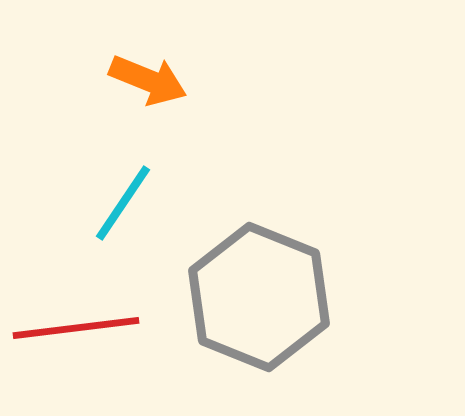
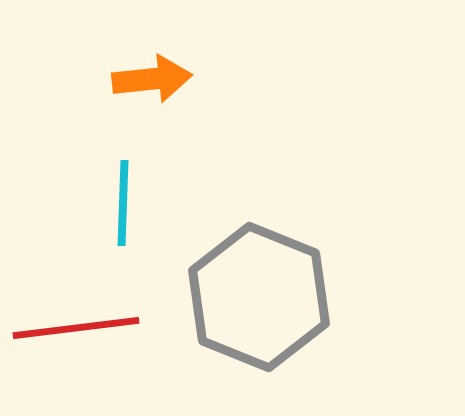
orange arrow: moved 4 px right, 1 px up; rotated 28 degrees counterclockwise
cyan line: rotated 32 degrees counterclockwise
